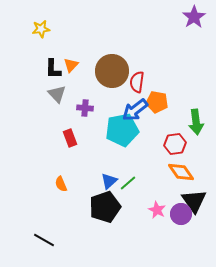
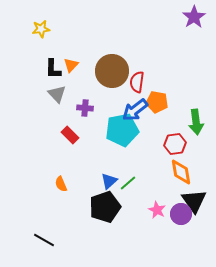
red rectangle: moved 3 px up; rotated 24 degrees counterclockwise
orange diamond: rotated 24 degrees clockwise
